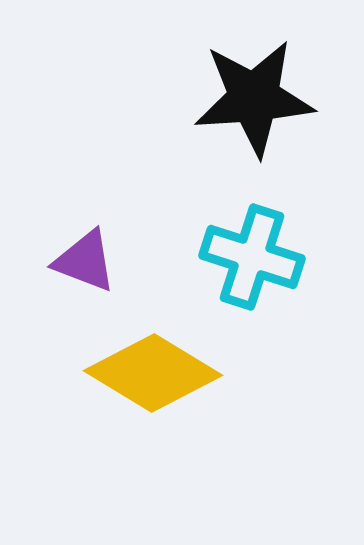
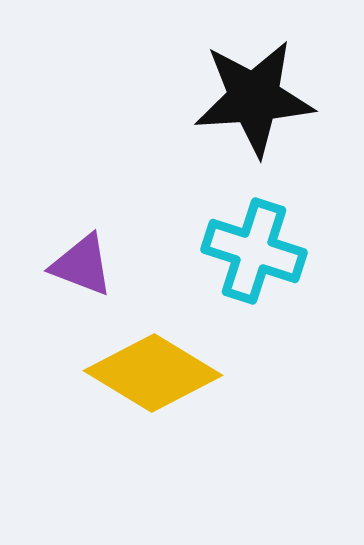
cyan cross: moved 2 px right, 6 px up
purple triangle: moved 3 px left, 4 px down
